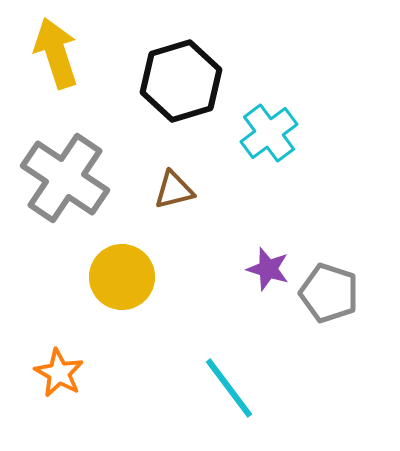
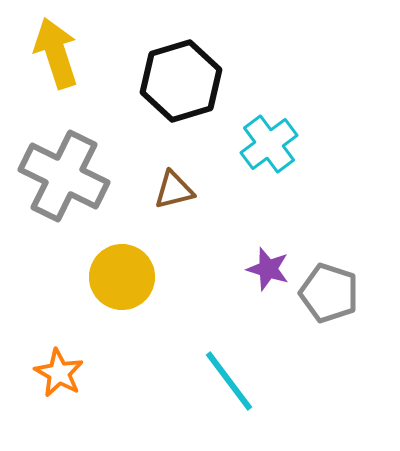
cyan cross: moved 11 px down
gray cross: moved 1 px left, 2 px up; rotated 8 degrees counterclockwise
cyan line: moved 7 px up
